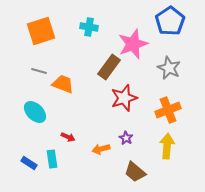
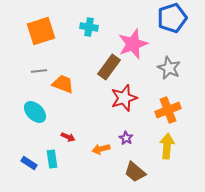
blue pentagon: moved 2 px right, 3 px up; rotated 16 degrees clockwise
gray line: rotated 21 degrees counterclockwise
